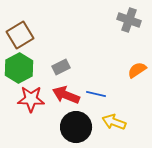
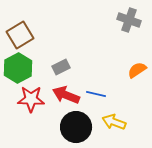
green hexagon: moved 1 px left
